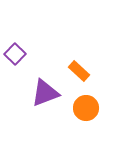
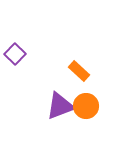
purple triangle: moved 15 px right, 13 px down
orange circle: moved 2 px up
